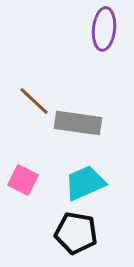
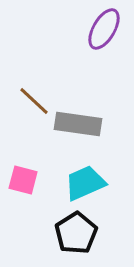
purple ellipse: rotated 24 degrees clockwise
gray rectangle: moved 1 px down
pink square: rotated 12 degrees counterclockwise
black pentagon: rotated 30 degrees clockwise
